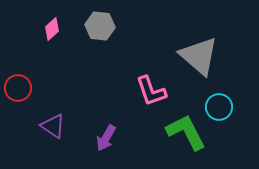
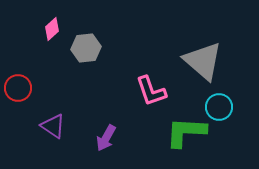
gray hexagon: moved 14 px left, 22 px down; rotated 12 degrees counterclockwise
gray triangle: moved 4 px right, 5 px down
green L-shape: rotated 60 degrees counterclockwise
